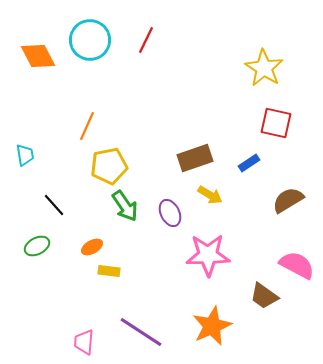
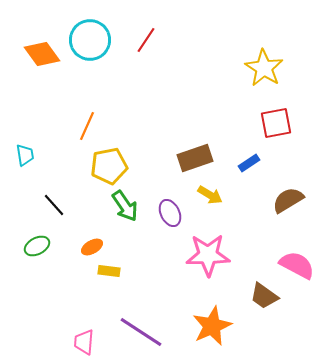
red line: rotated 8 degrees clockwise
orange diamond: moved 4 px right, 2 px up; rotated 9 degrees counterclockwise
red square: rotated 24 degrees counterclockwise
